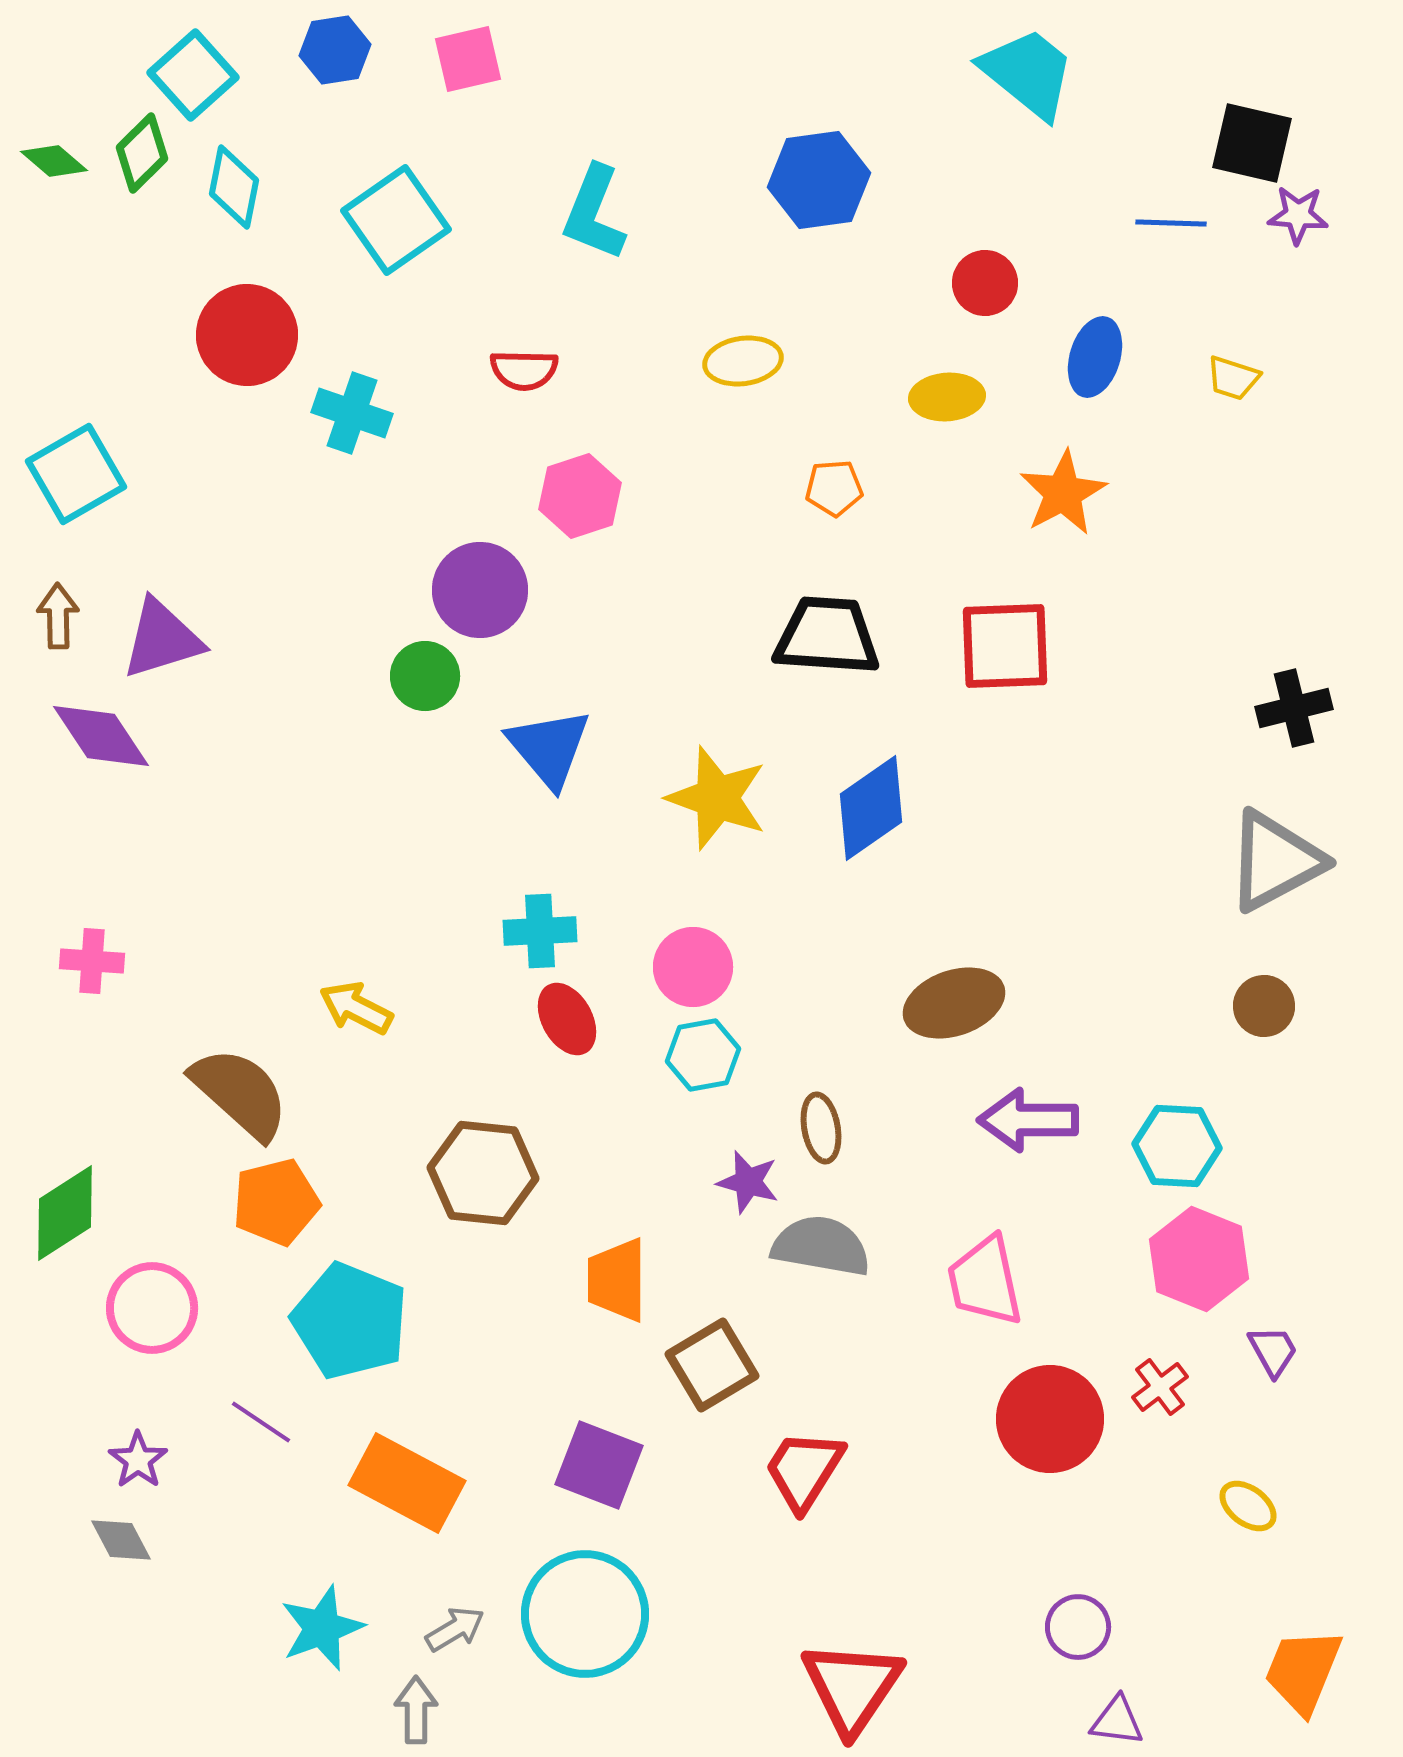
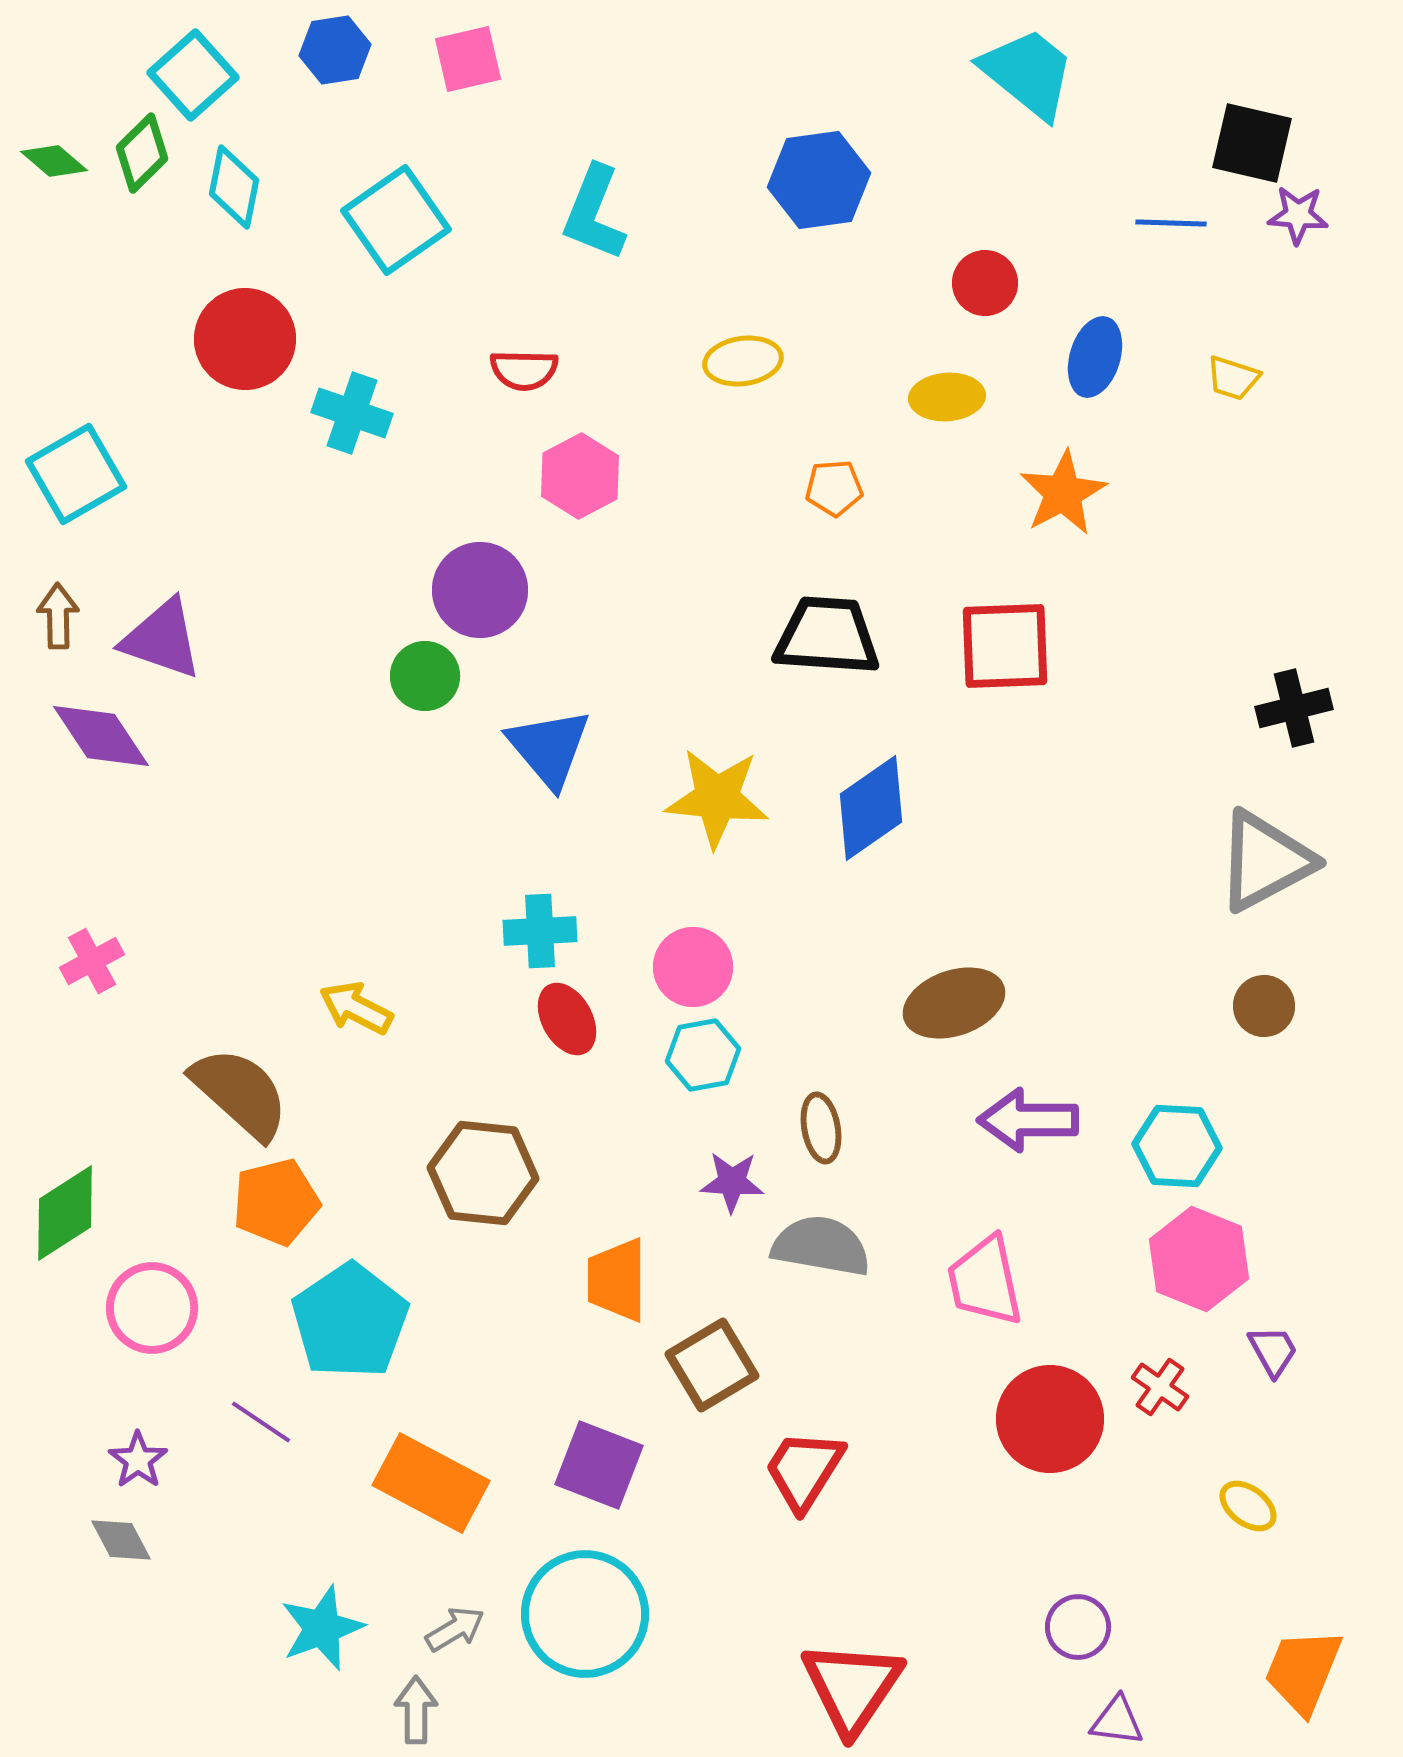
red circle at (247, 335): moved 2 px left, 4 px down
pink hexagon at (580, 496): moved 20 px up; rotated 10 degrees counterclockwise
purple triangle at (162, 639): rotated 36 degrees clockwise
yellow star at (717, 798): rotated 14 degrees counterclockwise
gray triangle at (1275, 861): moved 10 px left
pink cross at (92, 961): rotated 32 degrees counterclockwise
purple star at (748, 1182): moved 16 px left; rotated 12 degrees counterclockwise
cyan pentagon at (350, 1321): rotated 16 degrees clockwise
red cross at (1160, 1387): rotated 18 degrees counterclockwise
orange rectangle at (407, 1483): moved 24 px right
